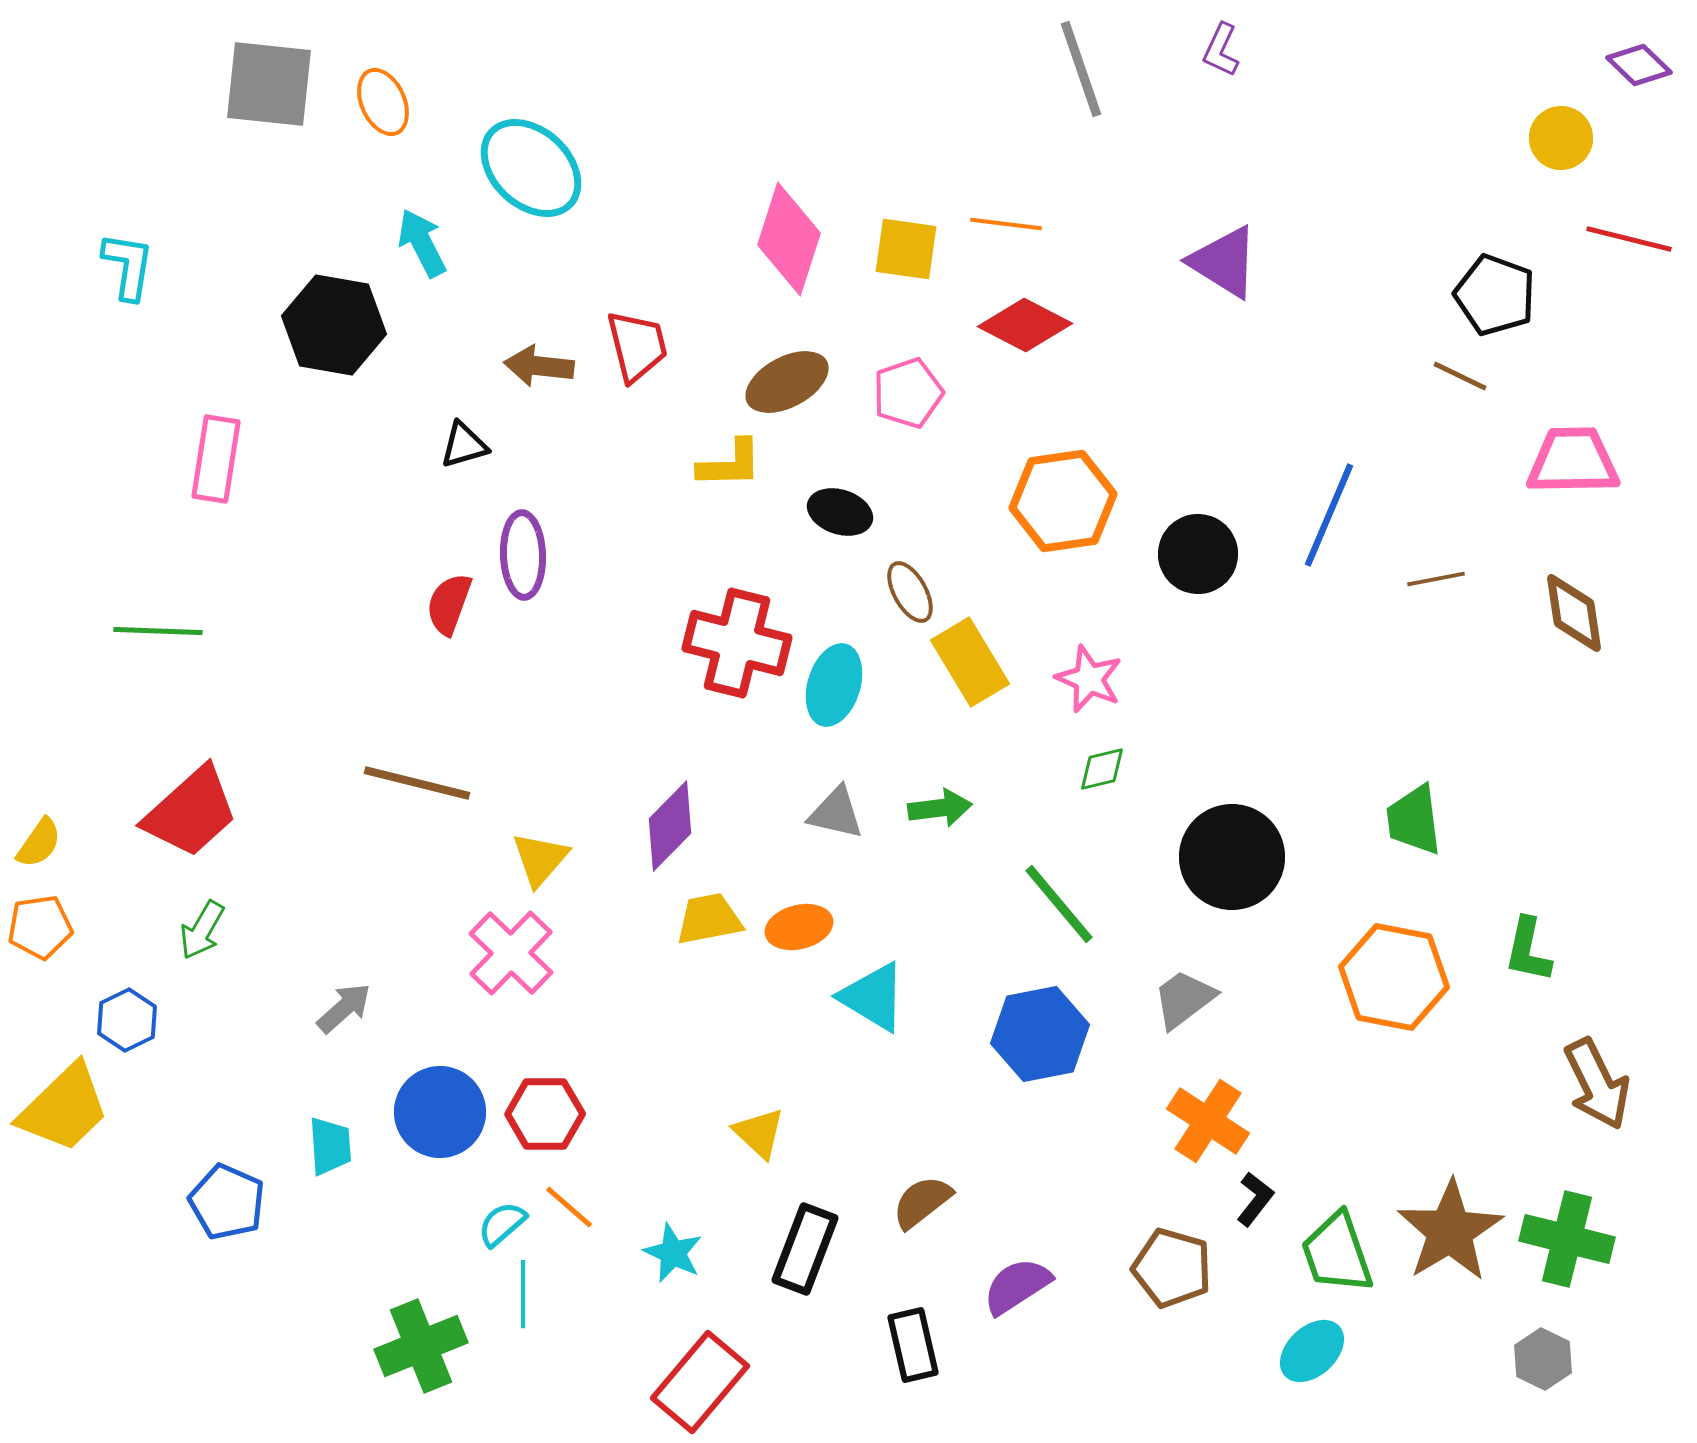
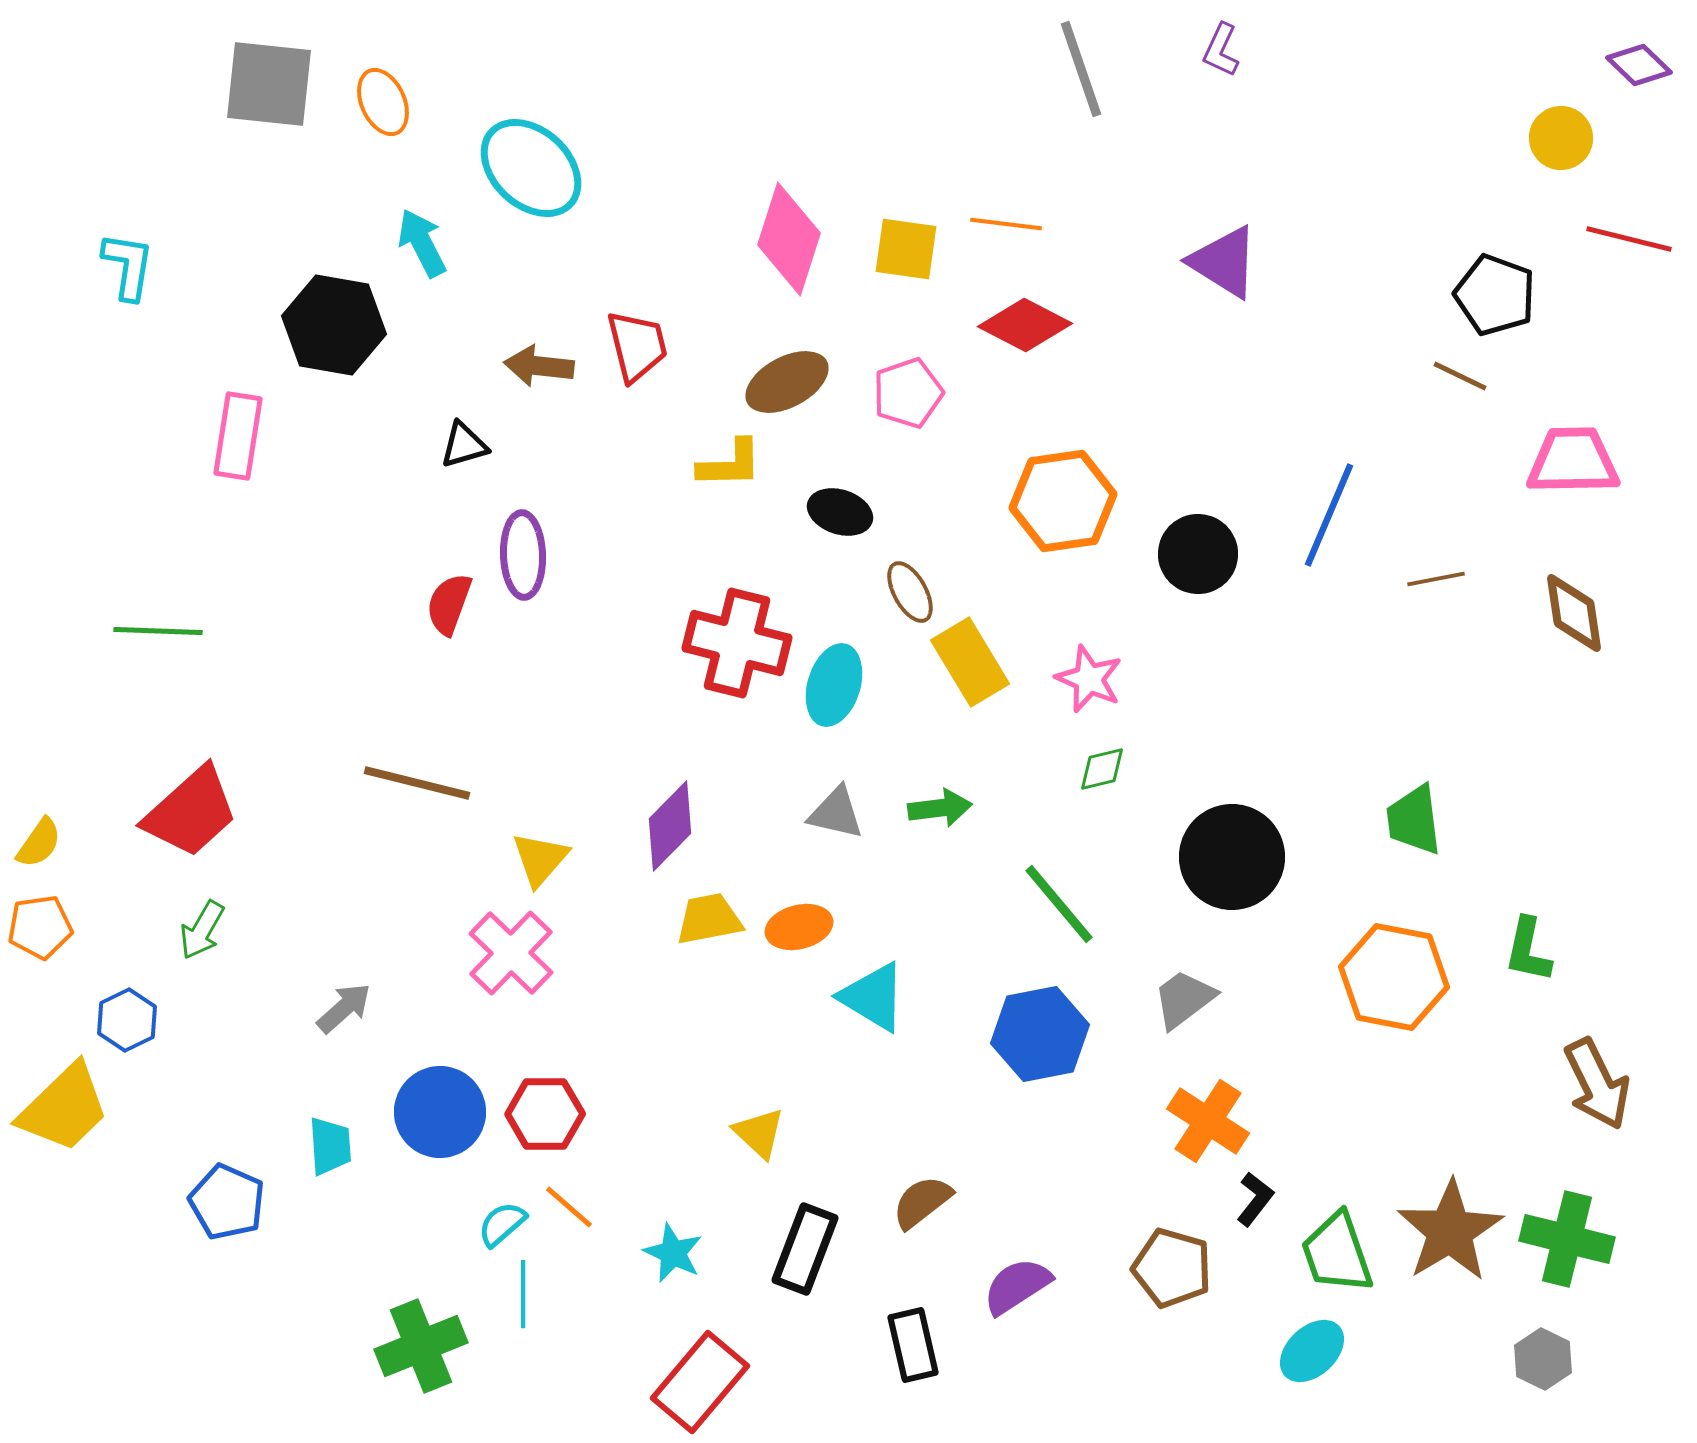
pink rectangle at (216, 459): moved 22 px right, 23 px up
